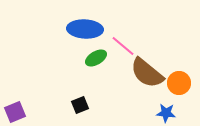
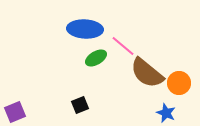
blue star: rotated 18 degrees clockwise
